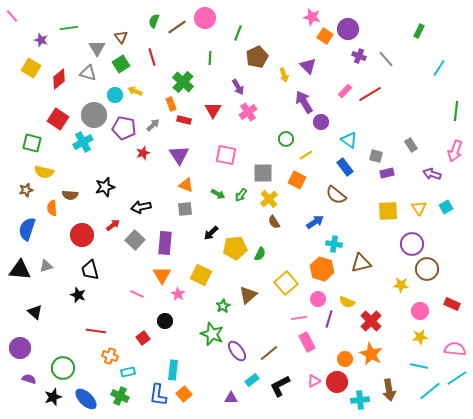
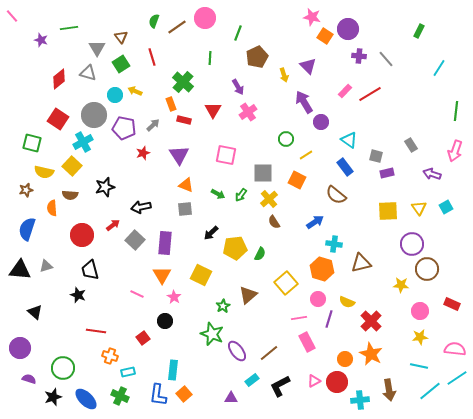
purple cross at (359, 56): rotated 16 degrees counterclockwise
yellow square at (31, 68): moved 41 px right, 98 px down; rotated 12 degrees clockwise
pink star at (178, 294): moved 4 px left, 3 px down
